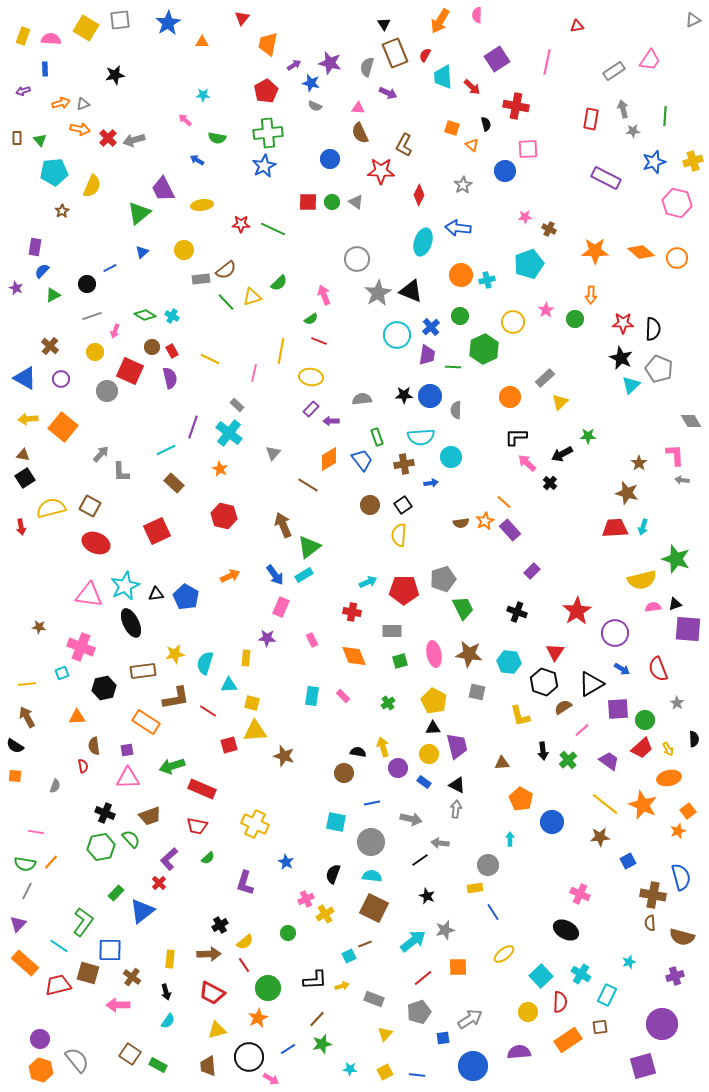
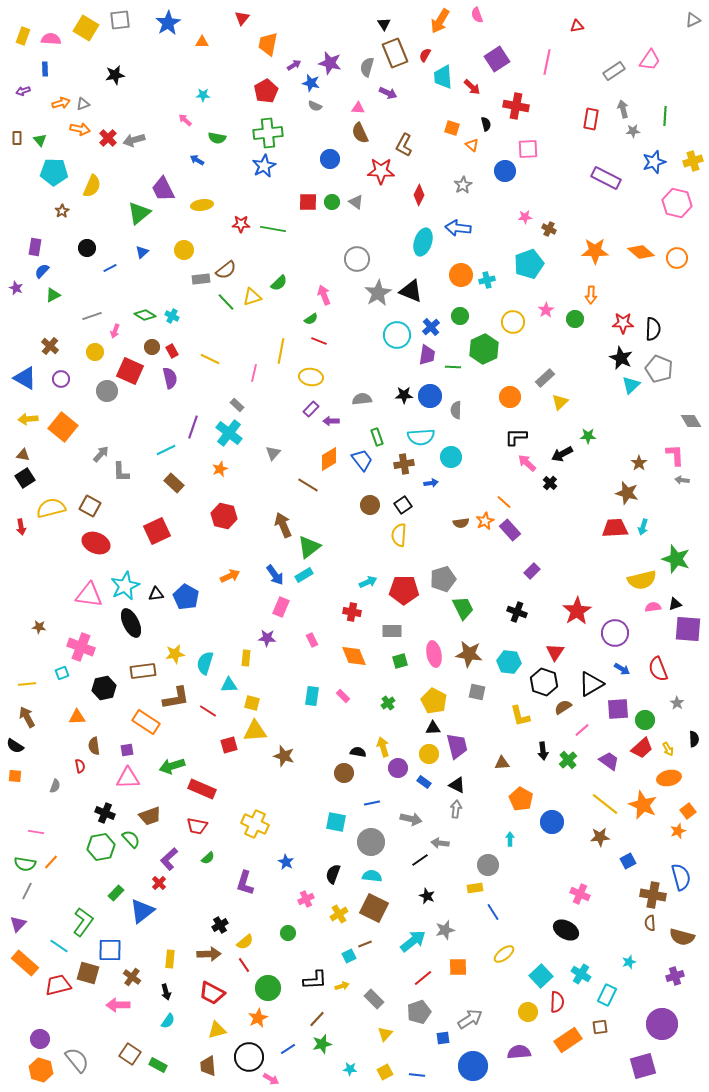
pink semicircle at (477, 15): rotated 21 degrees counterclockwise
cyan pentagon at (54, 172): rotated 8 degrees clockwise
green line at (273, 229): rotated 15 degrees counterclockwise
black circle at (87, 284): moved 36 px up
orange star at (220, 469): rotated 21 degrees clockwise
red semicircle at (83, 766): moved 3 px left
yellow cross at (325, 914): moved 14 px right
gray rectangle at (374, 999): rotated 24 degrees clockwise
red semicircle at (560, 1002): moved 3 px left
